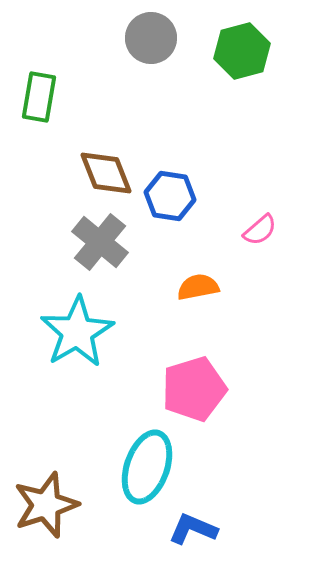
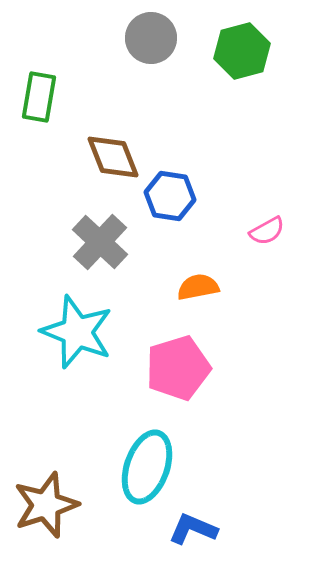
brown diamond: moved 7 px right, 16 px up
pink semicircle: moved 7 px right, 1 px down; rotated 12 degrees clockwise
gray cross: rotated 4 degrees clockwise
cyan star: rotated 20 degrees counterclockwise
pink pentagon: moved 16 px left, 21 px up
